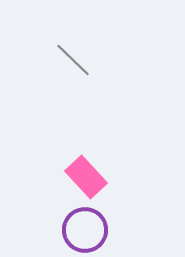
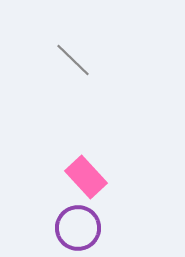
purple circle: moved 7 px left, 2 px up
